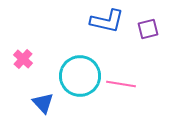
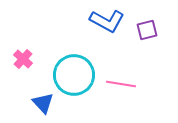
blue L-shape: rotated 16 degrees clockwise
purple square: moved 1 px left, 1 px down
cyan circle: moved 6 px left, 1 px up
